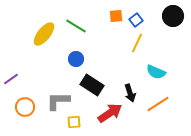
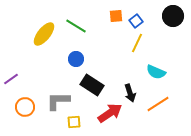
blue square: moved 1 px down
